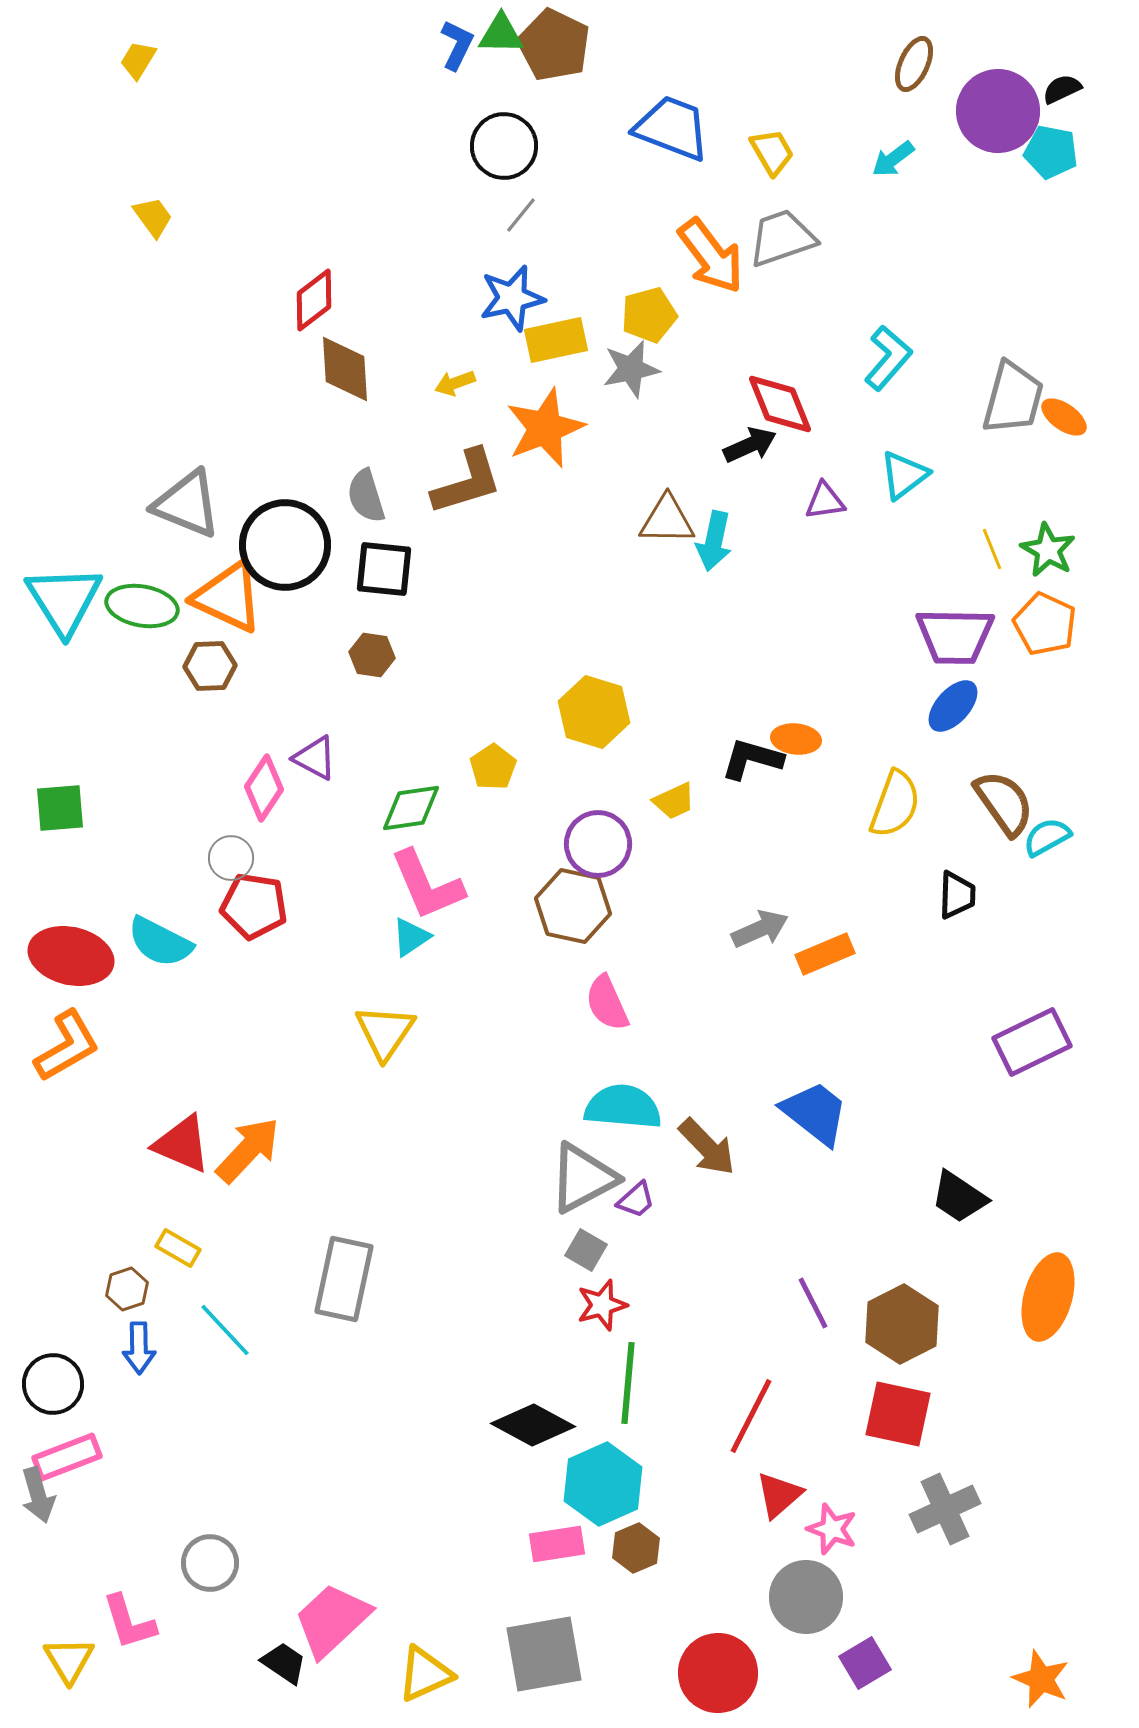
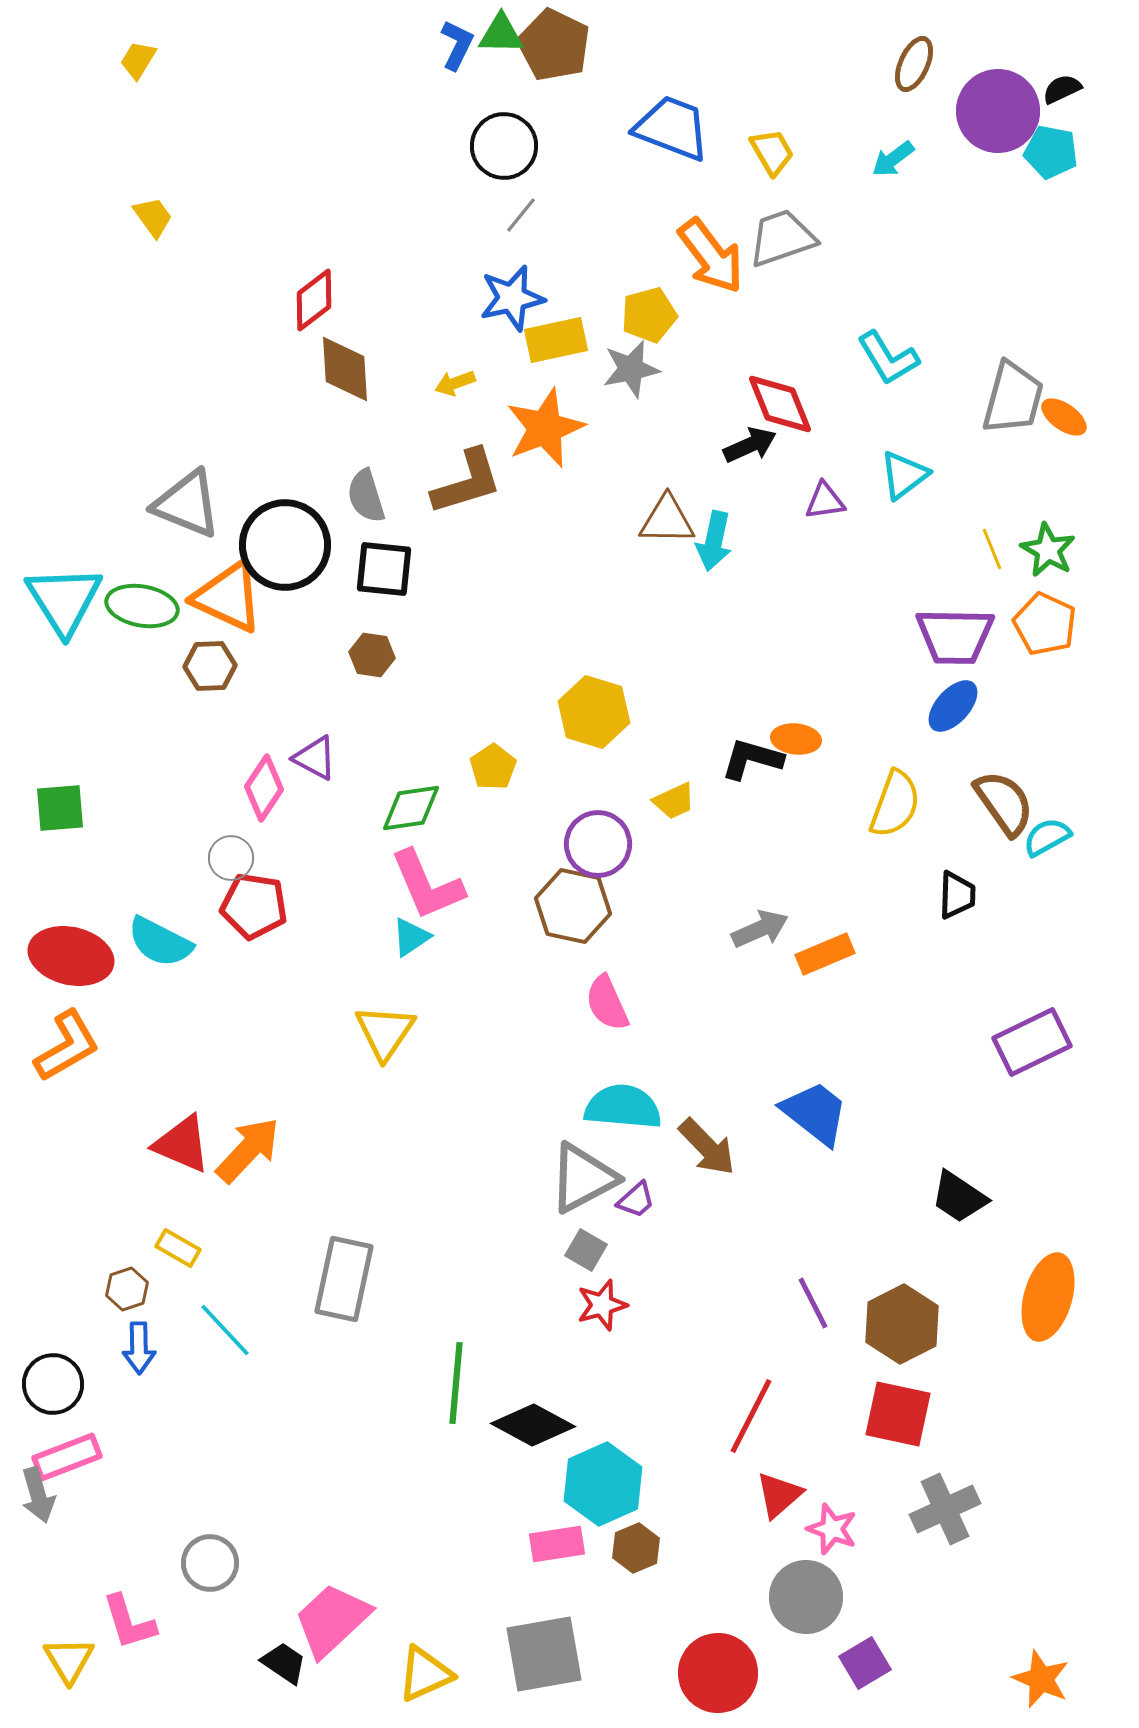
cyan L-shape at (888, 358): rotated 108 degrees clockwise
green line at (628, 1383): moved 172 px left
